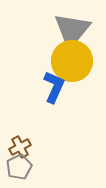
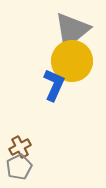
gray triangle: rotated 12 degrees clockwise
blue L-shape: moved 2 px up
